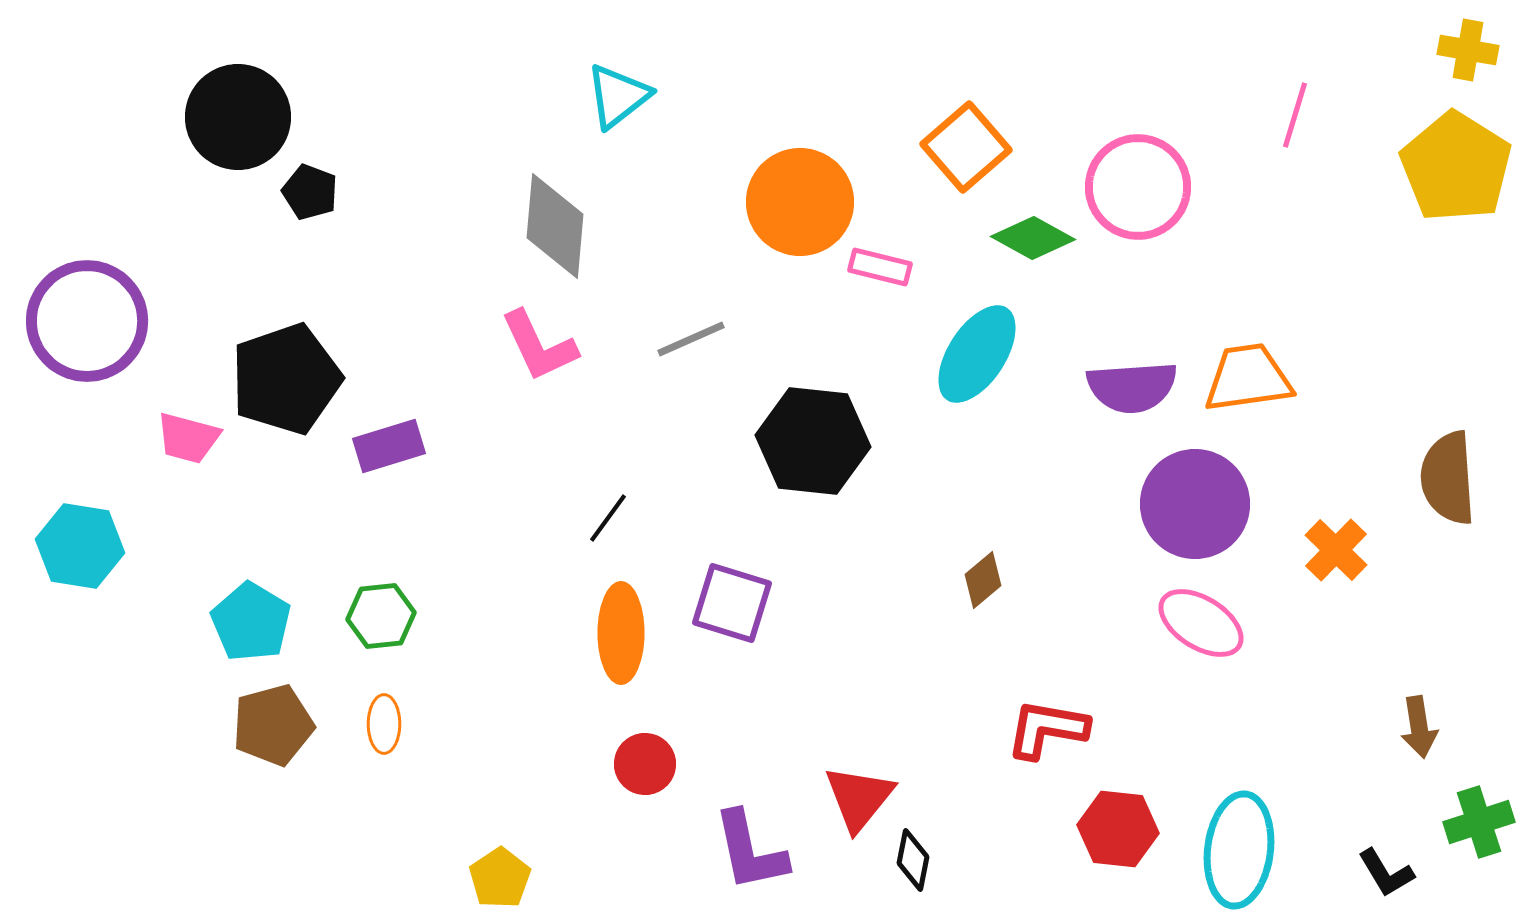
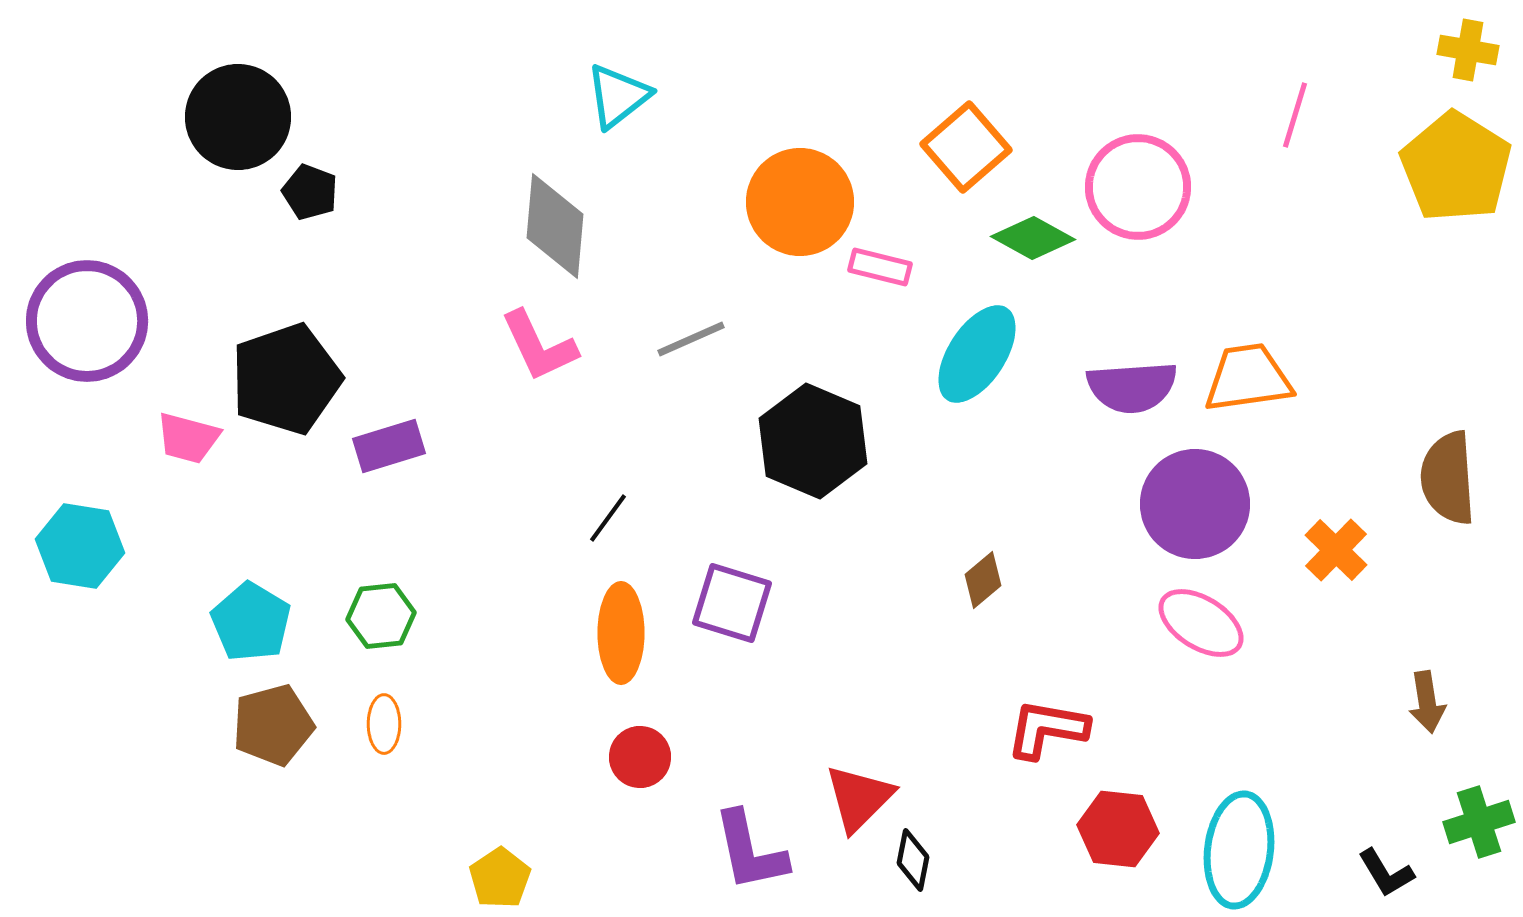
black hexagon at (813, 441): rotated 17 degrees clockwise
brown arrow at (1419, 727): moved 8 px right, 25 px up
red circle at (645, 764): moved 5 px left, 7 px up
red triangle at (859, 798): rotated 6 degrees clockwise
